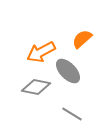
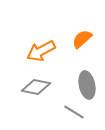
orange arrow: moved 1 px up
gray ellipse: moved 19 px right, 14 px down; rotated 32 degrees clockwise
gray line: moved 2 px right, 2 px up
